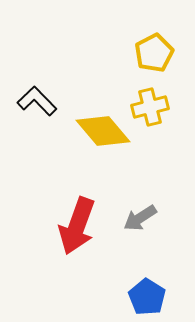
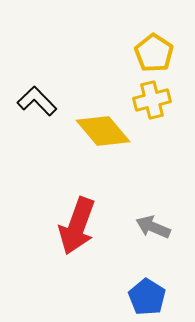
yellow pentagon: rotated 12 degrees counterclockwise
yellow cross: moved 2 px right, 7 px up
gray arrow: moved 13 px right, 9 px down; rotated 56 degrees clockwise
